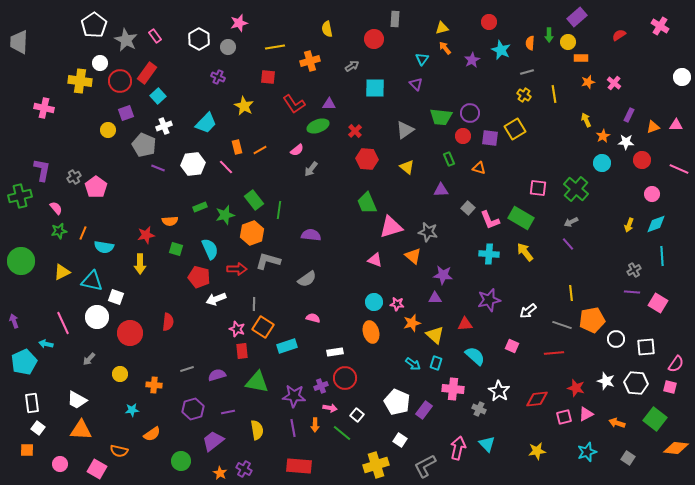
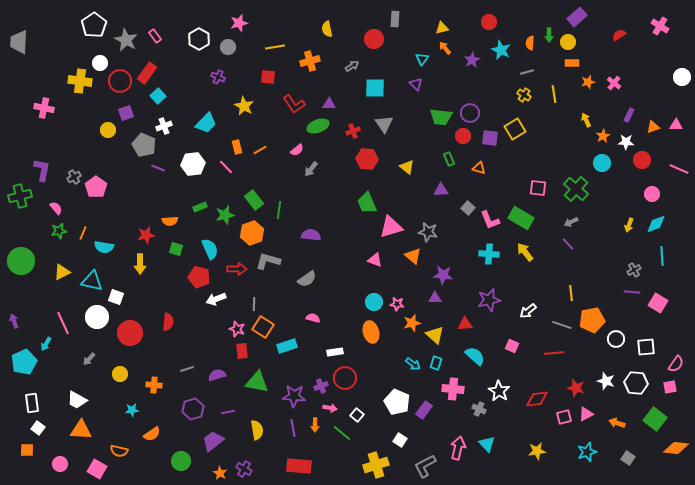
orange rectangle at (581, 58): moved 9 px left, 5 px down
gray triangle at (405, 130): moved 21 px left, 6 px up; rotated 30 degrees counterclockwise
red cross at (355, 131): moved 2 px left; rotated 24 degrees clockwise
cyan arrow at (46, 344): rotated 72 degrees counterclockwise
pink square at (670, 387): rotated 24 degrees counterclockwise
